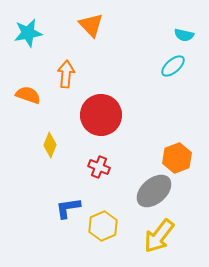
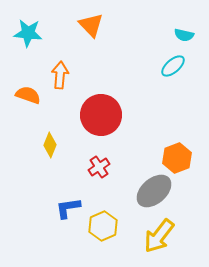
cyan star: rotated 16 degrees clockwise
orange arrow: moved 6 px left, 1 px down
red cross: rotated 35 degrees clockwise
